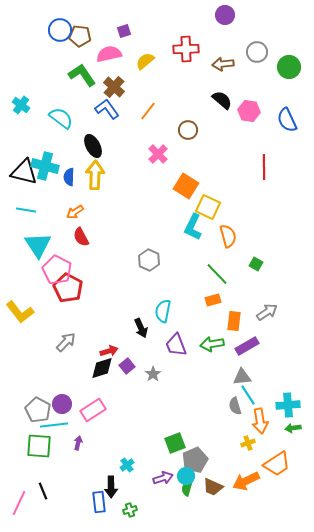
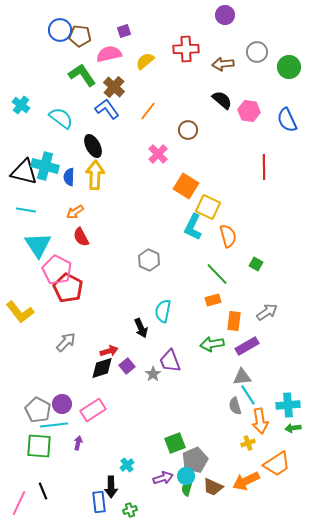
purple trapezoid at (176, 345): moved 6 px left, 16 px down
